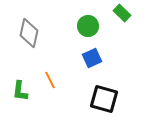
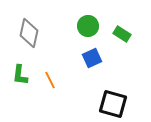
green rectangle: moved 21 px down; rotated 12 degrees counterclockwise
green L-shape: moved 16 px up
black square: moved 9 px right, 5 px down
